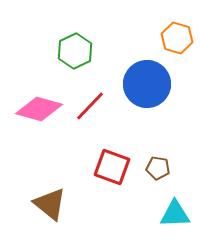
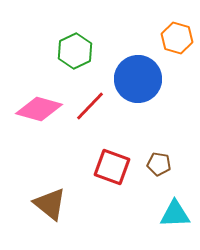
blue circle: moved 9 px left, 5 px up
brown pentagon: moved 1 px right, 4 px up
